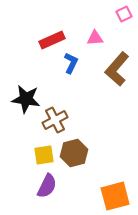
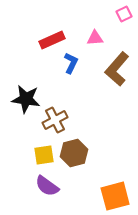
purple semicircle: rotated 100 degrees clockwise
